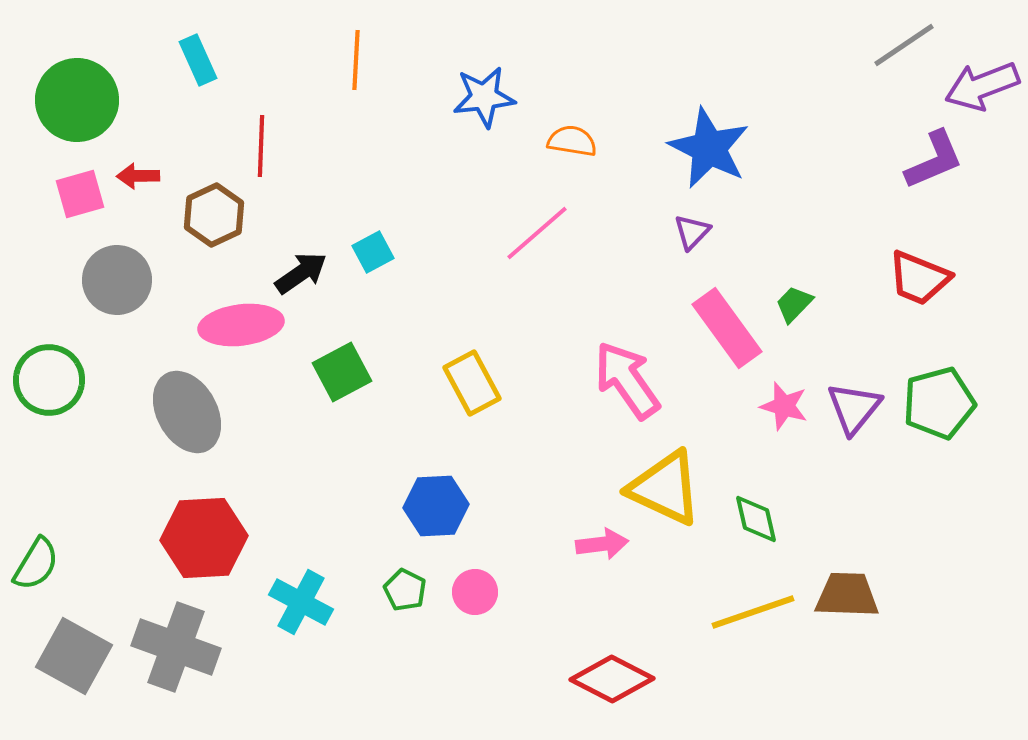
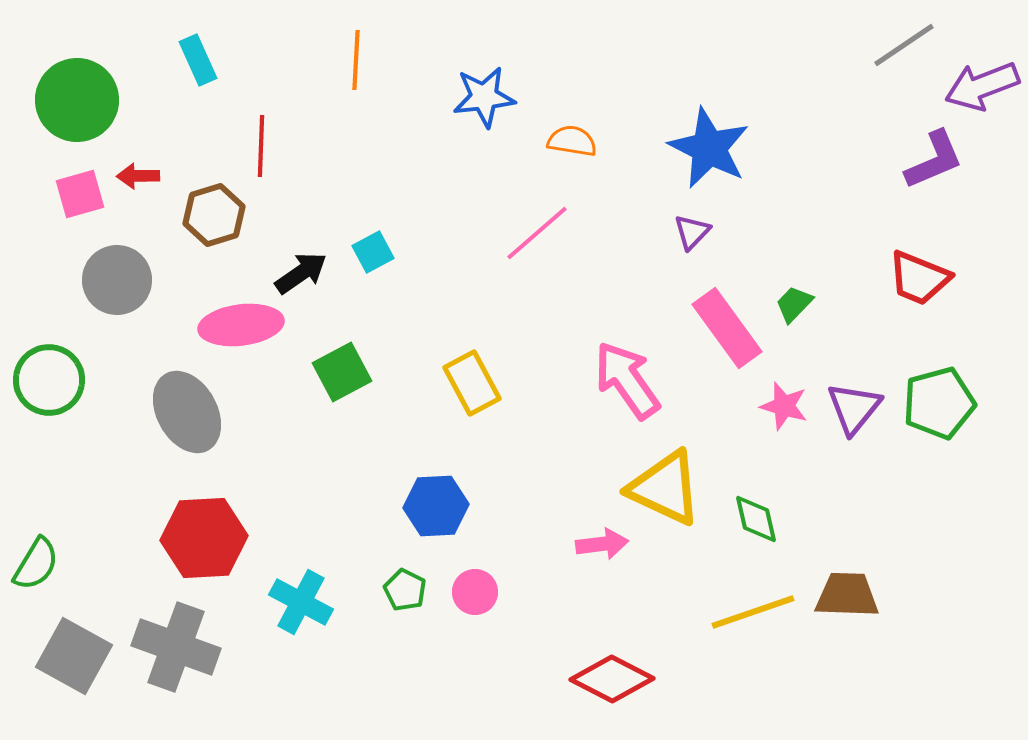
brown hexagon at (214, 215): rotated 8 degrees clockwise
